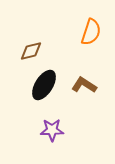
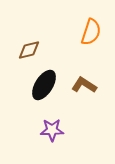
brown diamond: moved 2 px left, 1 px up
